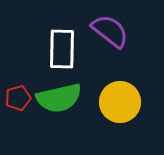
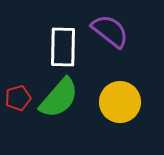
white rectangle: moved 1 px right, 2 px up
green semicircle: rotated 36 degrees counterclockwise
